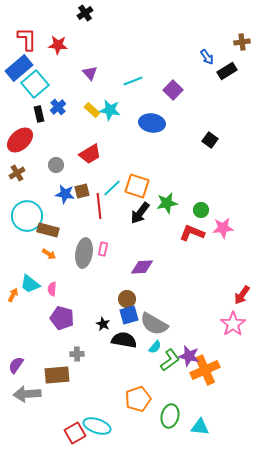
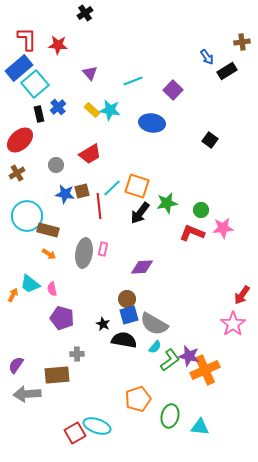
pink semicircle at (52, 289): rotated 16 degrees counterclockwise
